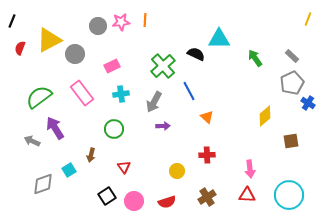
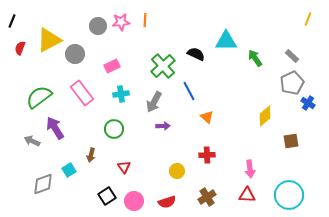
cyan triangle at (219, 39): moved 7 px right, 2 px down
